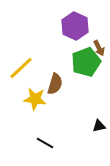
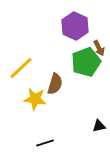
black line: rotated 48 degrees counterclockwise
